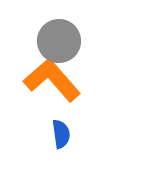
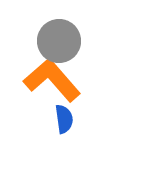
blue semicircle: moved 3 px right, 15 px up
